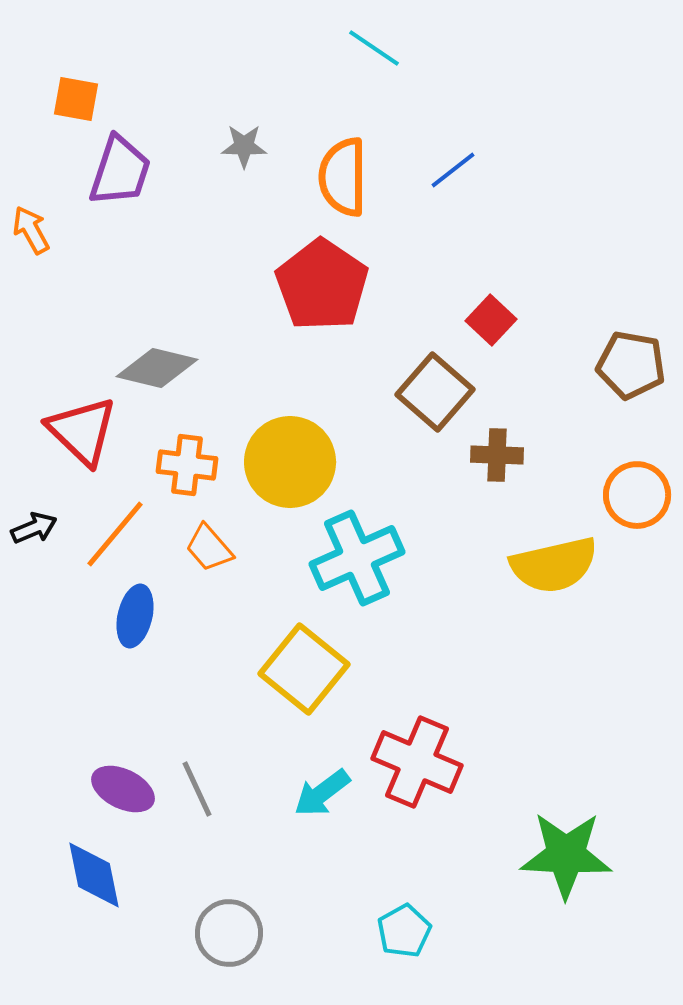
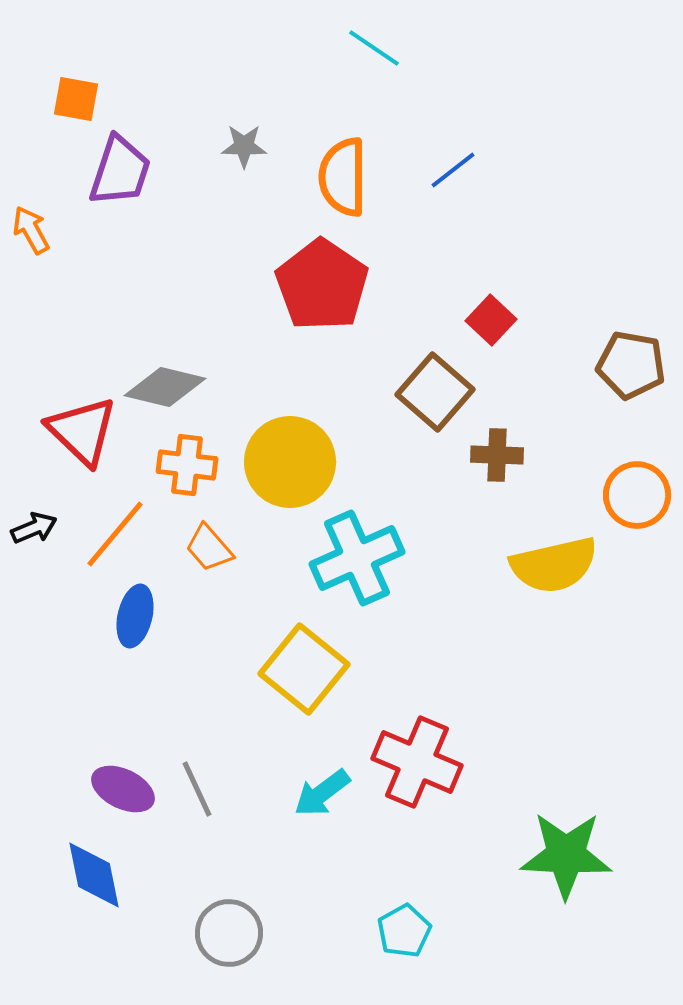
gray diamond: moved 8 px right, 19 px down
